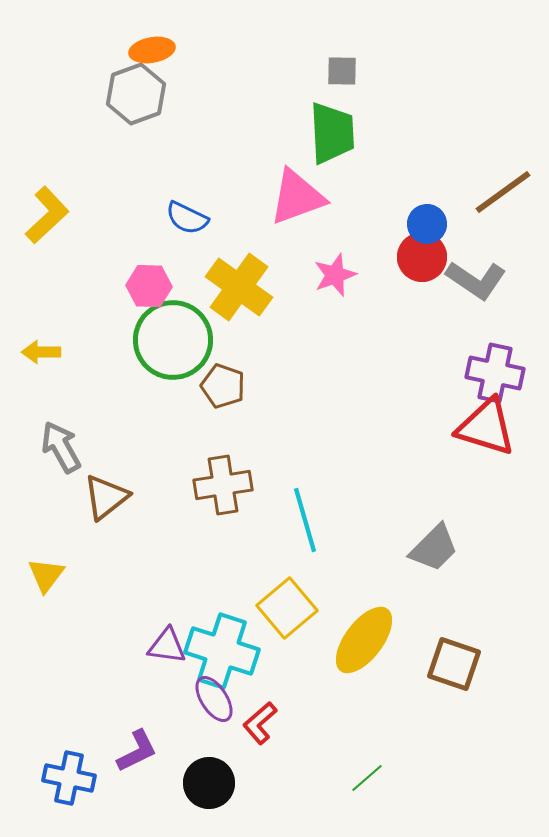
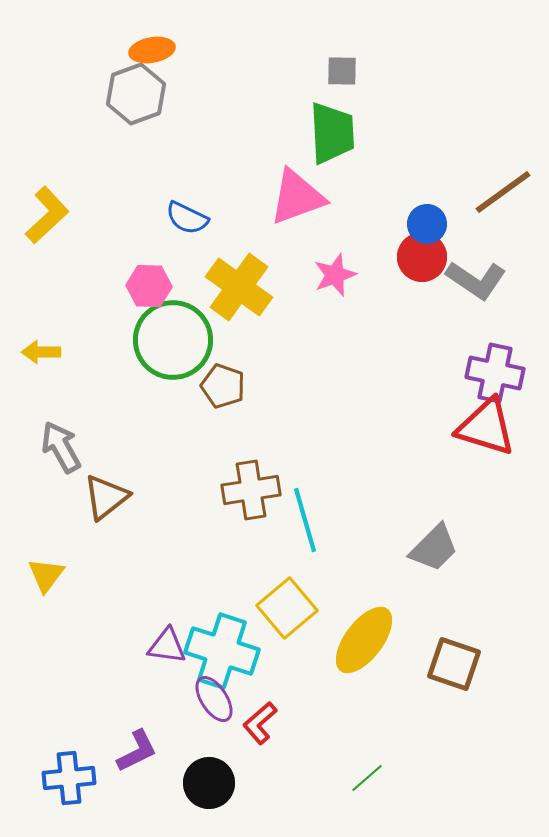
brown cross: moved 28 px right, 5 px down
blue cross: rotated 18 degrees counterclockwise
